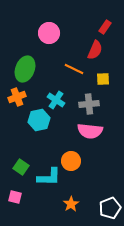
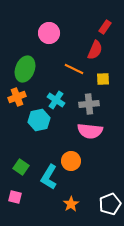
cyan L-shape: rotated 120 degrees clockwise
white pentagon: moved 4 px up
